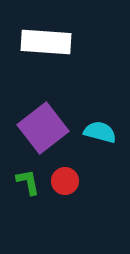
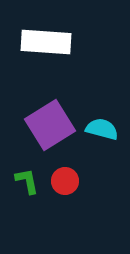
purple square: moved 7 px right, 3 px up; rotated 6 degrees clockwise
cyan semicircle: moved 2 px right, 3 px up
green L-shape: moved 1 px left, 1 px up
